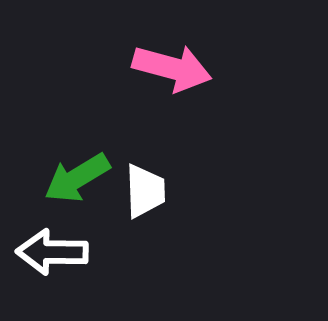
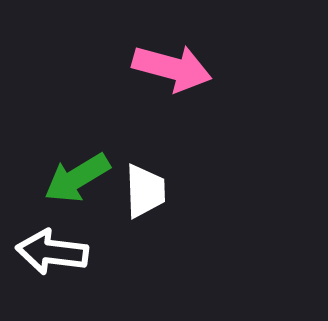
white arrow: rotated 6 degrees clockwise
